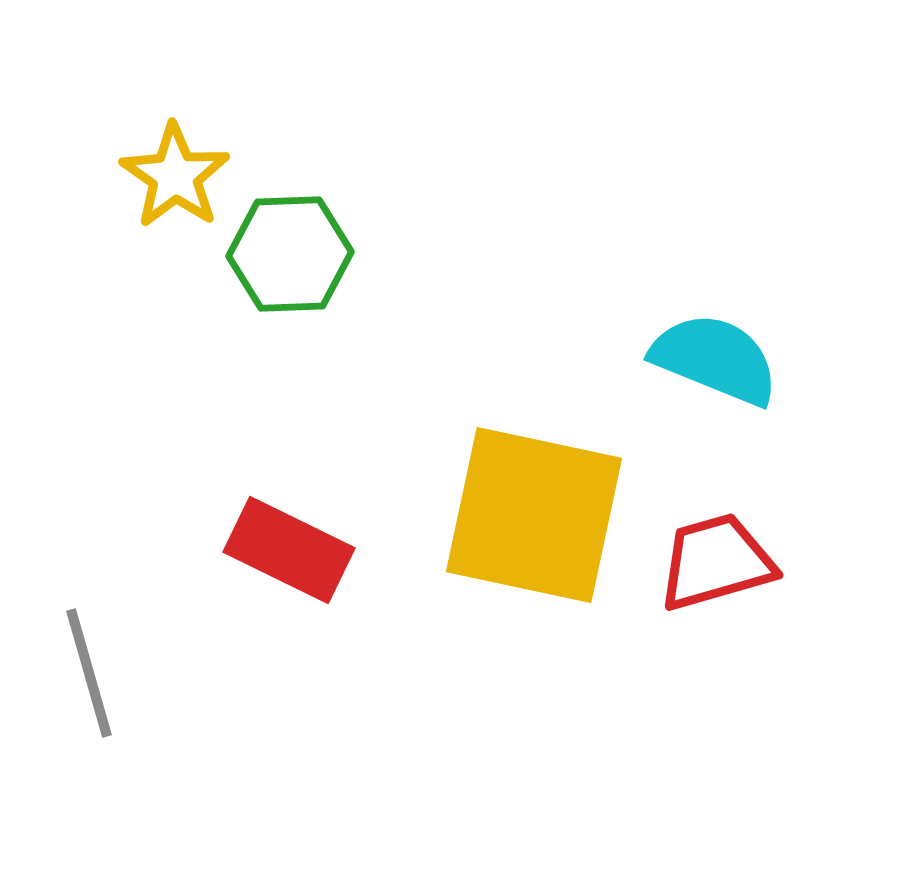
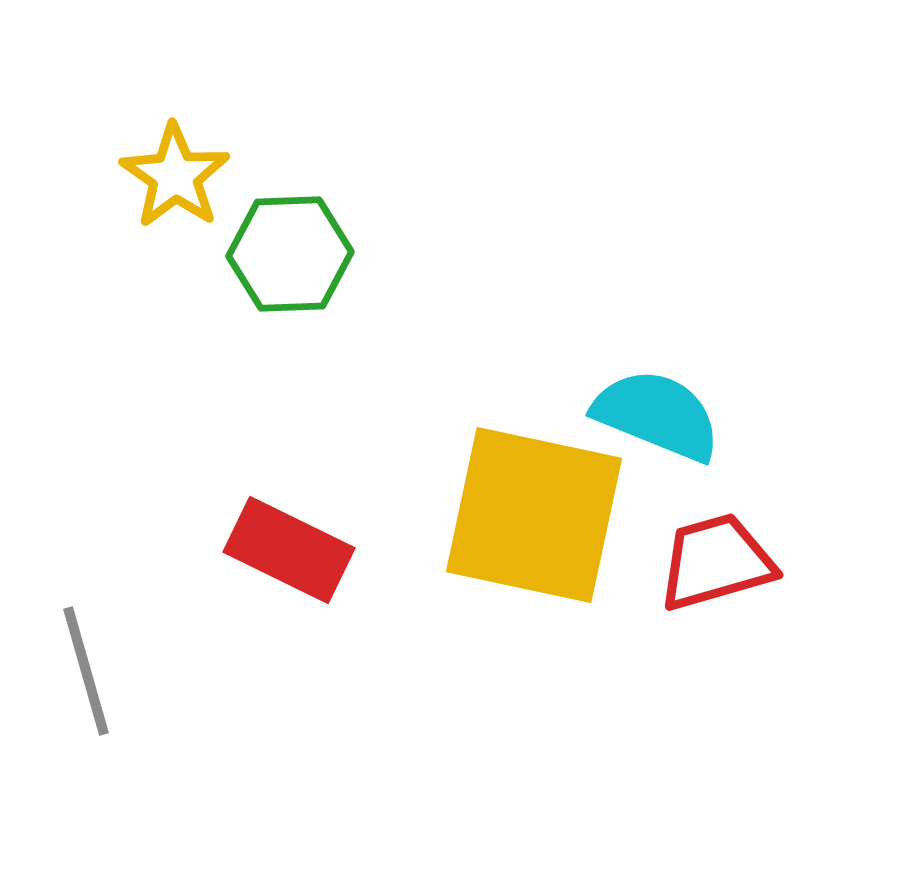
cyan semicircle: moved 58 px left, 56 px down
gray line: moved 3 px left, 2 px up
